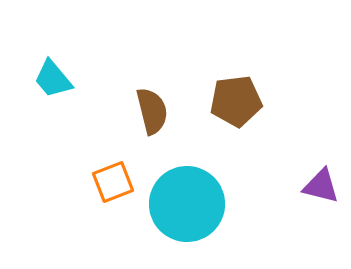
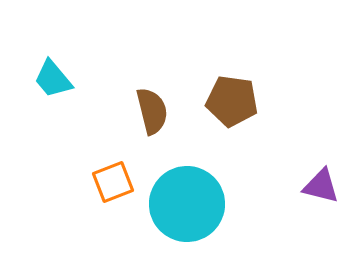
brown pentagon: moved 4 px left; rotated 15 degrees clockwise
